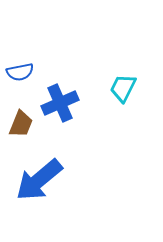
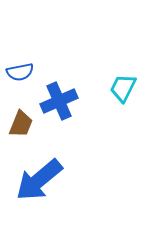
blue cross: moved 1 px left, 2 px up
